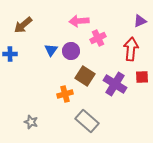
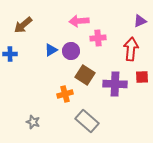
pink cross: rotated 21 degrees clockwise
blue triangle: rotated 24 degrees clockwise
brown square: moved 1 px up
purple cross: rotated 30 degrees counterclockwise
gray star: moved 2 px right
